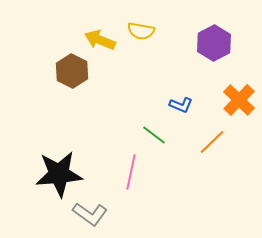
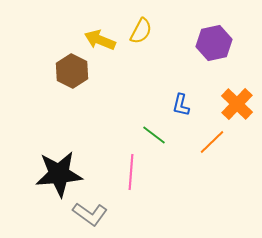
yellow semicircle: rotated 72 degrees counterclockwise
purple hexagon: rotated 16 degrees clockwise
orange cross: moved 2 px left, 4 px down
blue L-shape: rotated 80 degrees clockwise
pink line: rotated 8 degrees counterclockwise
